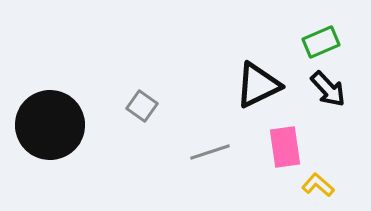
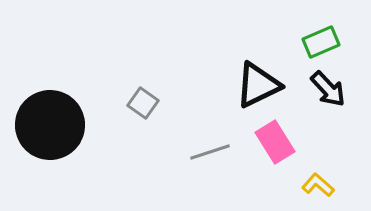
gray square: moved 1 px right, 3 px up
pink rectangle: moved 10 px left, 5 px up; rotated 24 degrees counterclockwise
